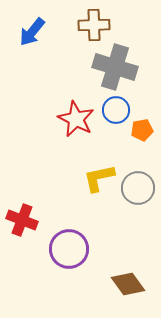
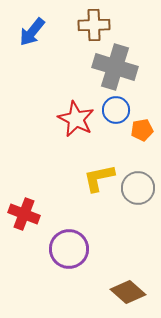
red cross: moved 2 px right, 6 px up
brown diamond: moved 8 px down; rotated 12 degrees counterclockwise
